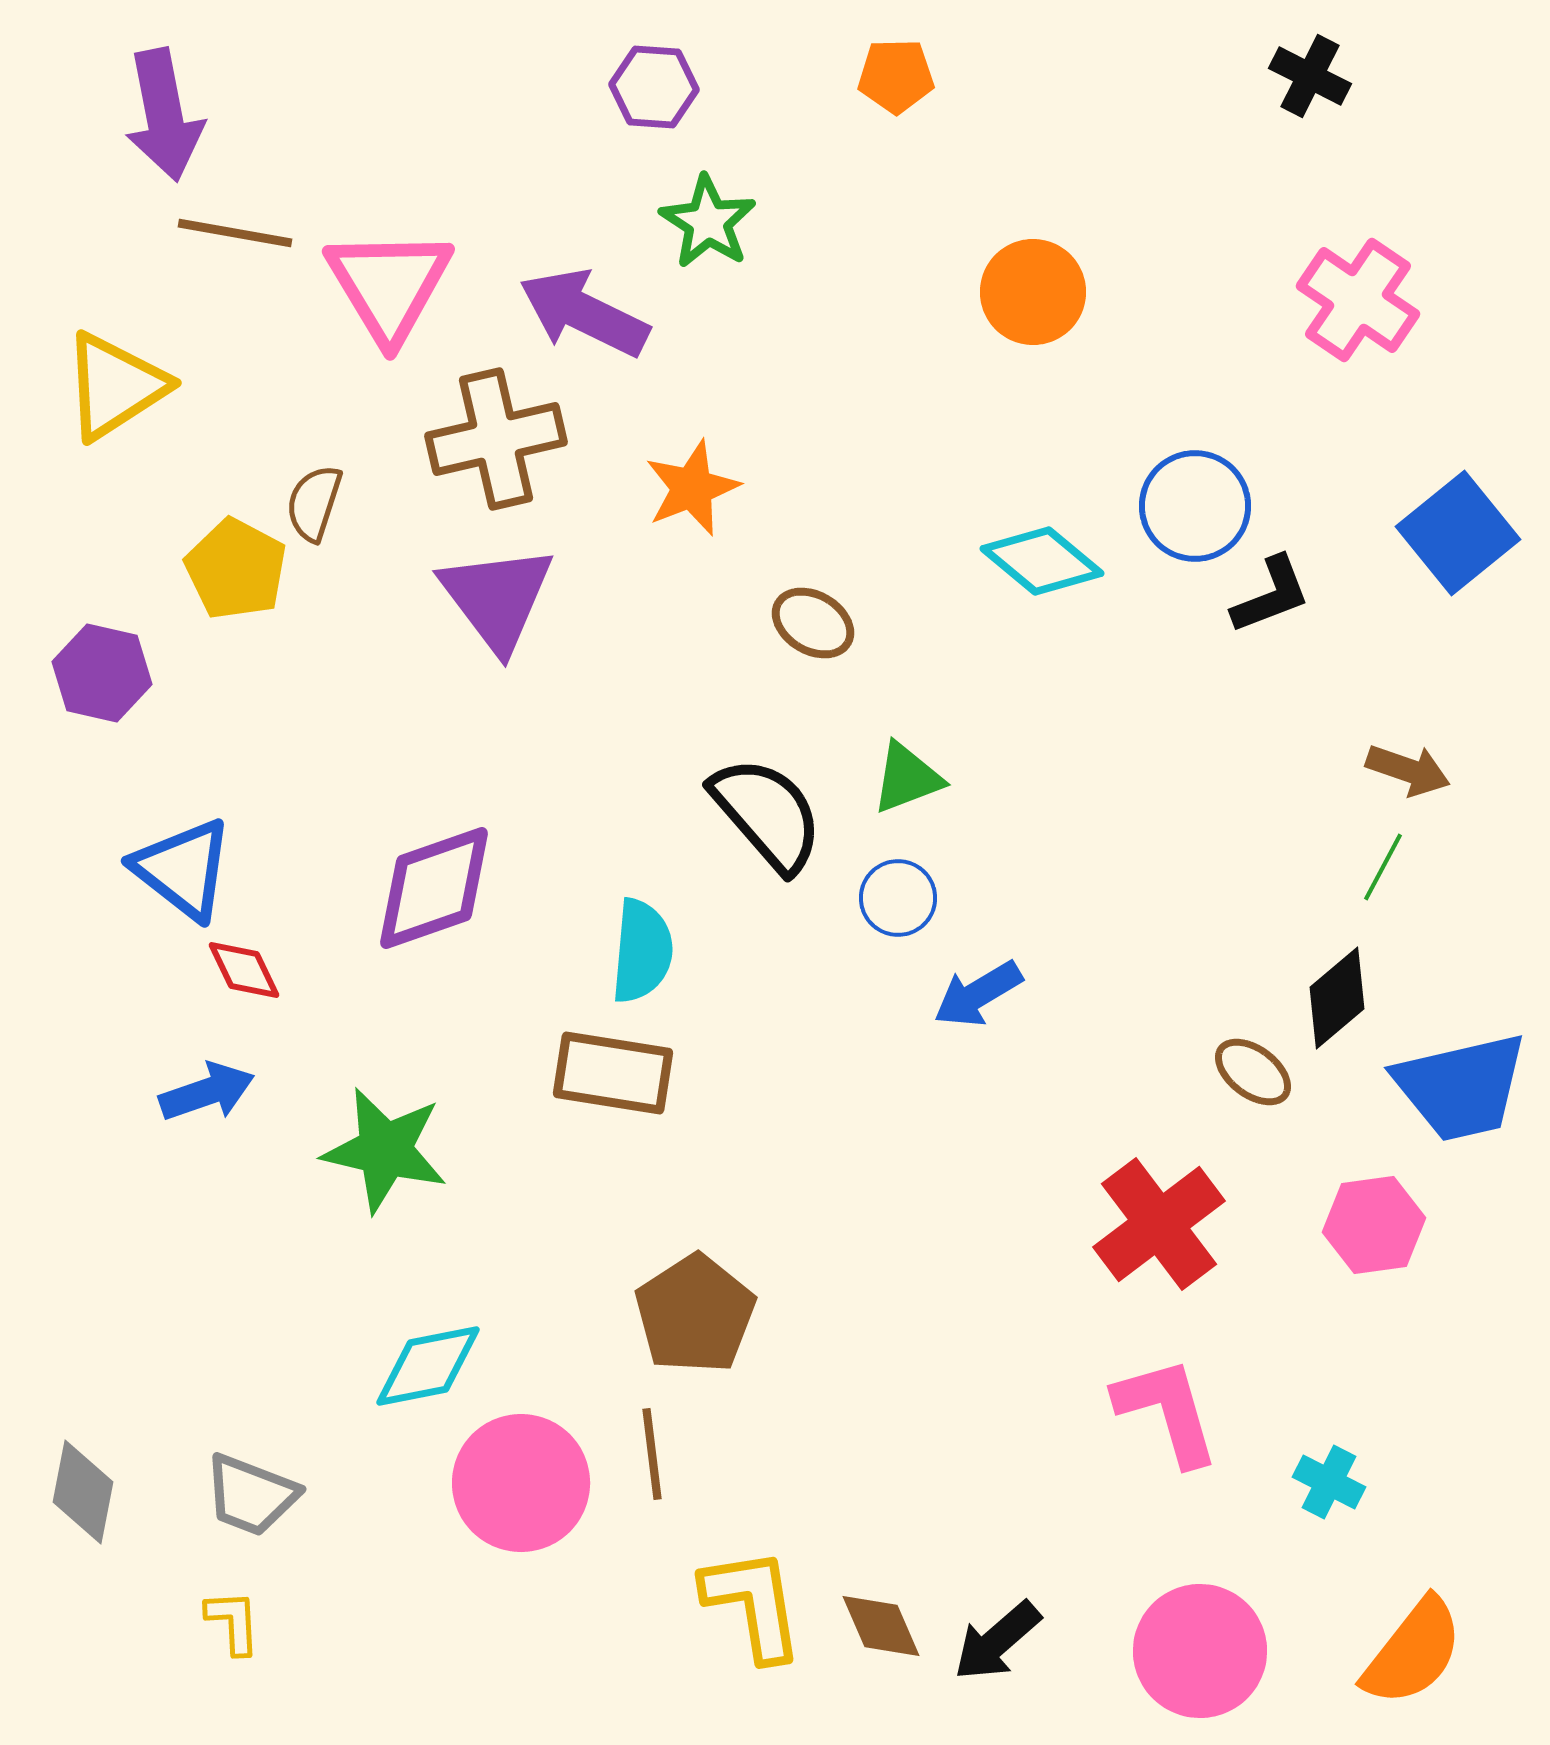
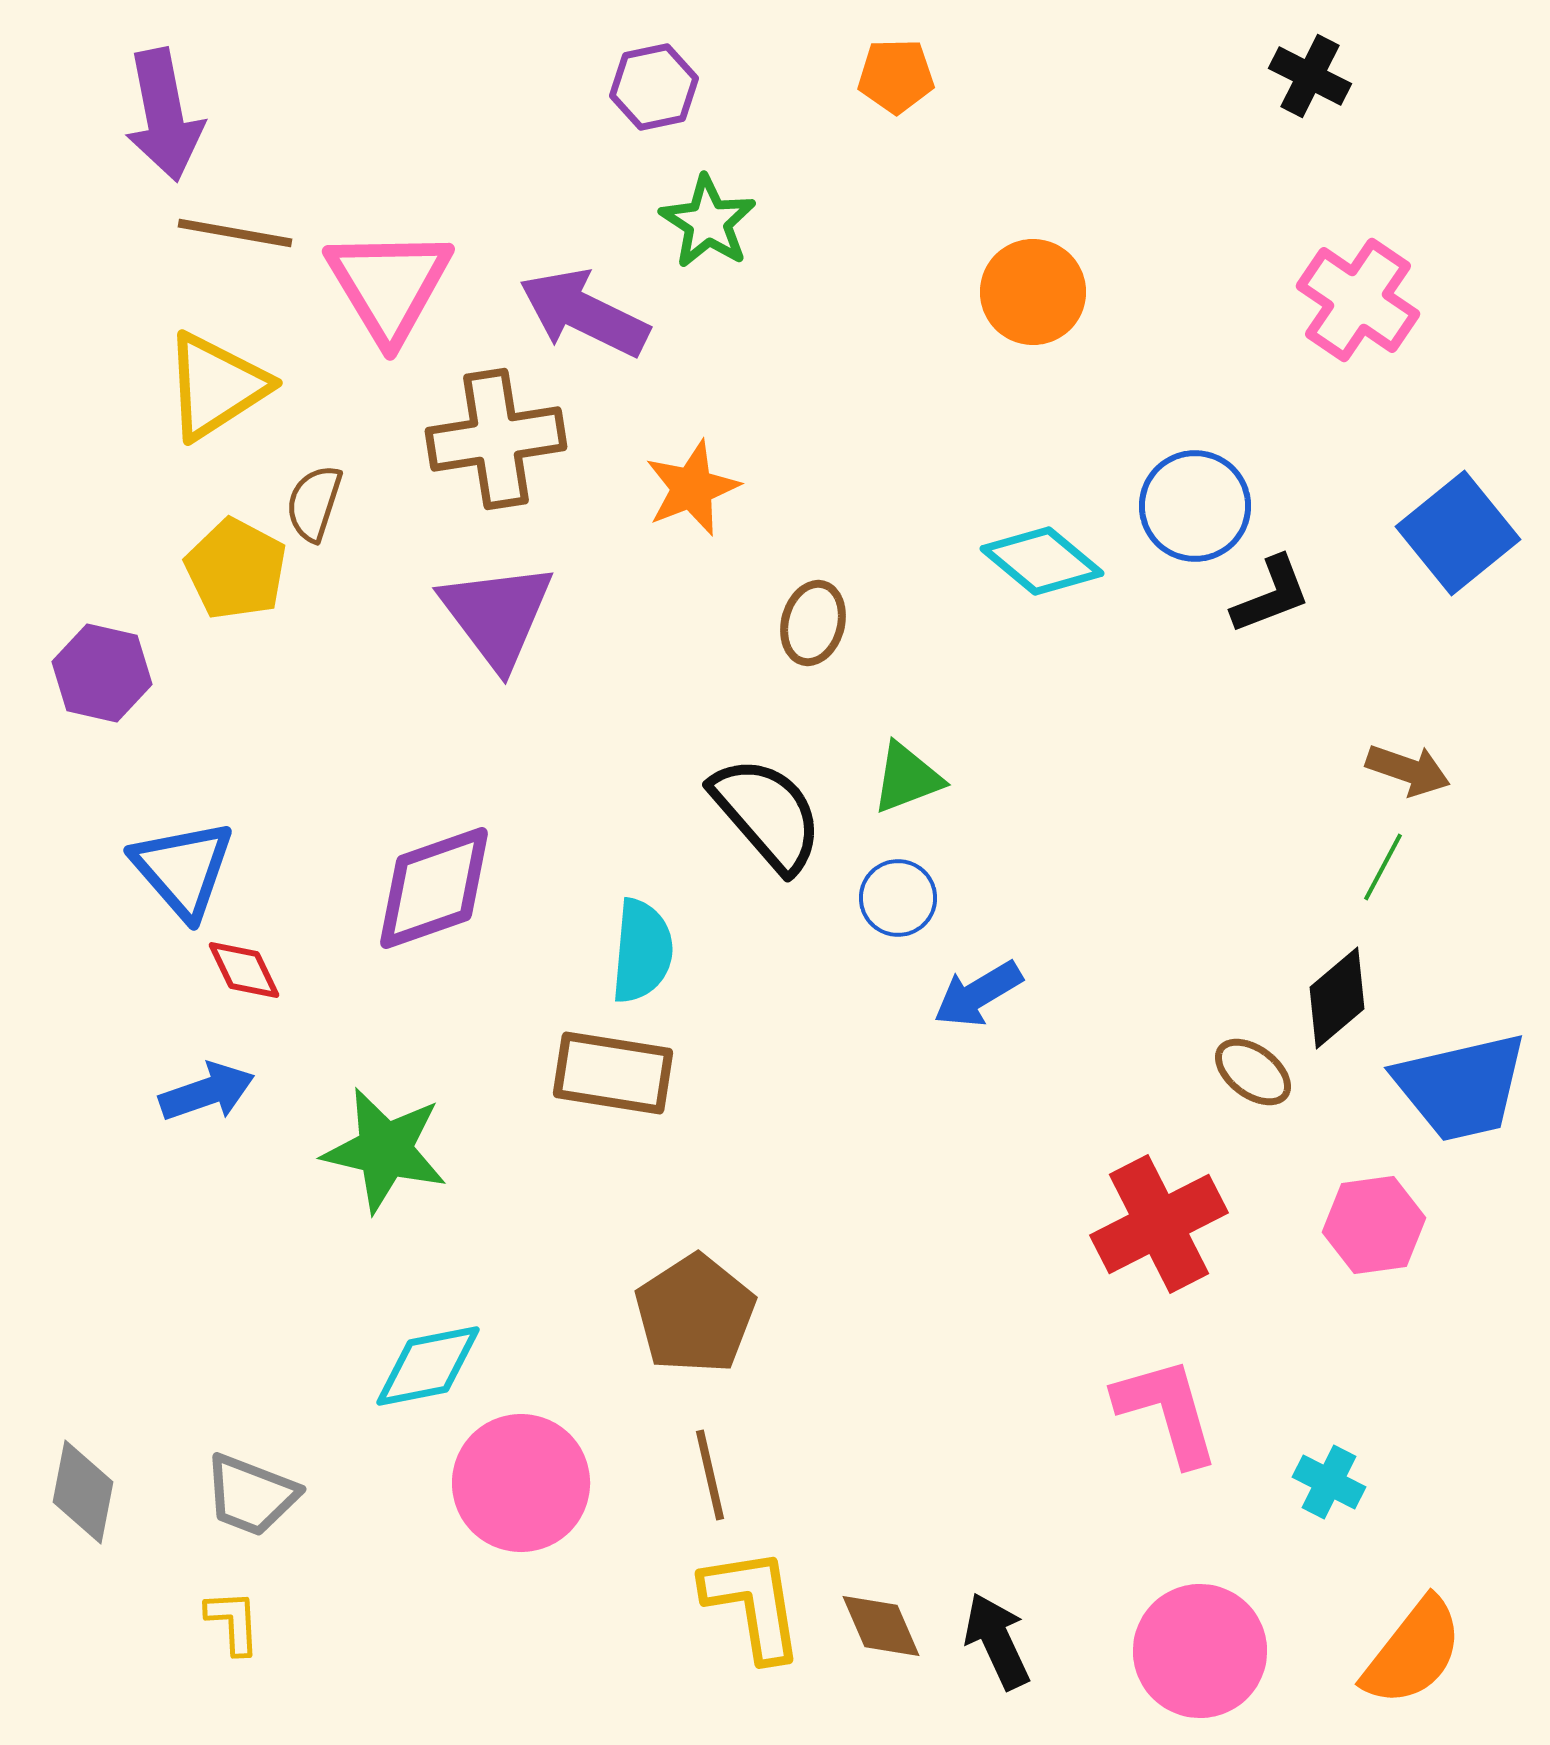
purple hexagon at (654, 87): rotated 16 degrees counterclockwise
yellow triangle at (115, 386): moved 101 px right
brown cross at (496, 439): rotated 4 degrees clockwise
purple triangle at (497, 598): moved 17 px down
brown ellipse at (813, 623): rotated 74 degrees clockwise
blue triangle at (183, 869): rotated 11 degrees clockwise
red cross at (1159, 1224): rotated 10 degrees clockwise
brown line at (652, 1454): moved 58 px right, 21 px down; rotated 6 degrees counterclockwise
black arrow at (997, 1641): rotated 106 degrees clockwise
